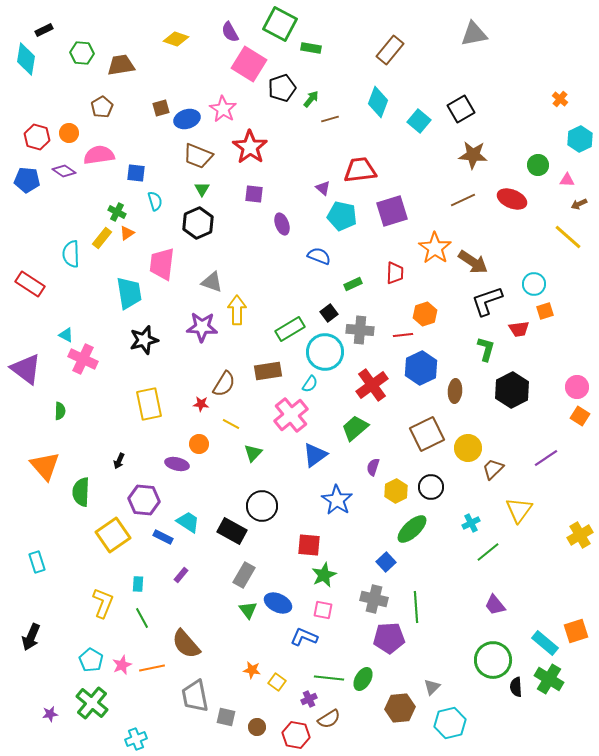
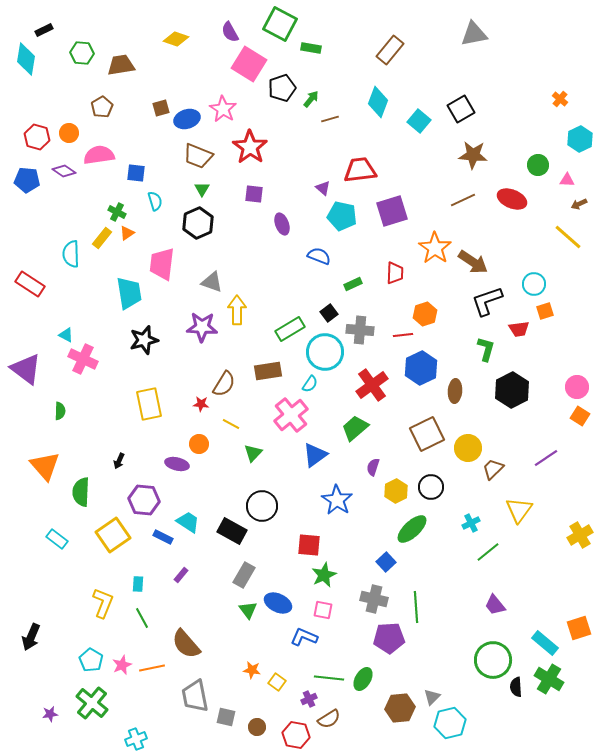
cyan rectangle at (37, 562): moved 20 px right, 23 px up; rotated 35 degrees counterclockwise
orange square at (576, 631): moved 3 px right, 3 px up
gray triangle at (432, 687): moved 10 px down
